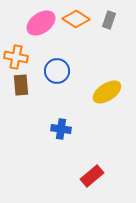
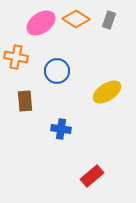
brown rectangle: moved 4 px right, 16 px down
